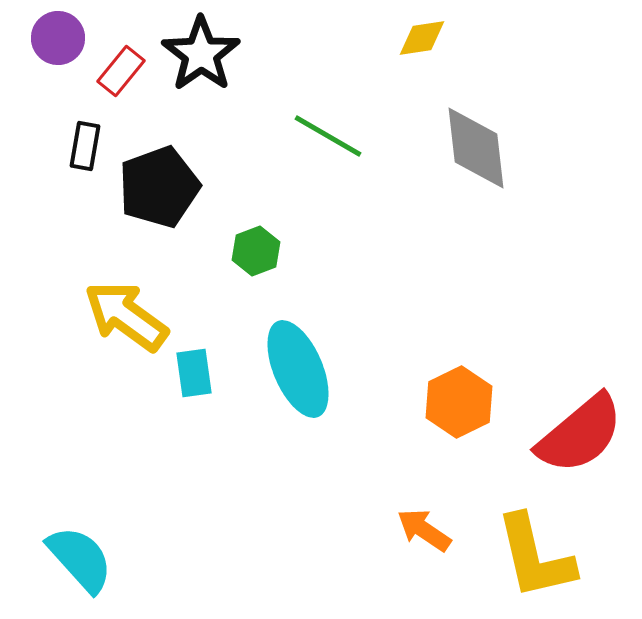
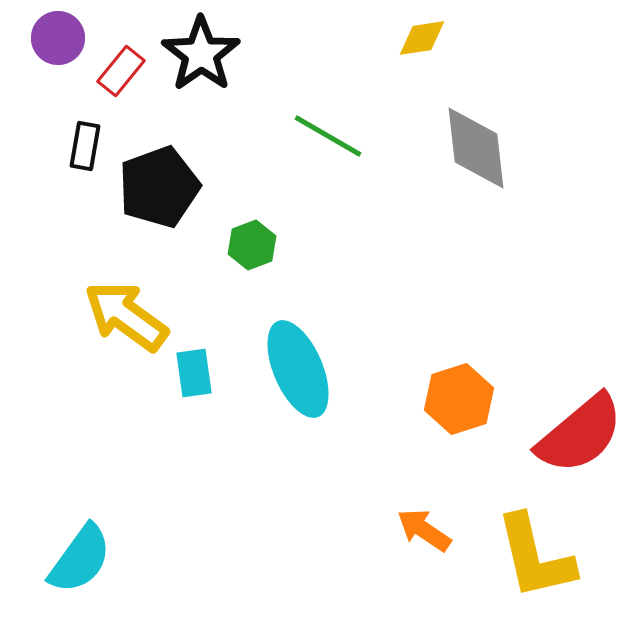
green hexagon: moved 4 px left, 6 px up
orange hexagon: moved 3 px up; rotated 8 degrees clockwise
cyan semicircle: rotated 78 degrees clockwise
